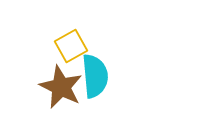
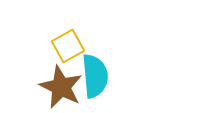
yellow square: moved 3 px left
